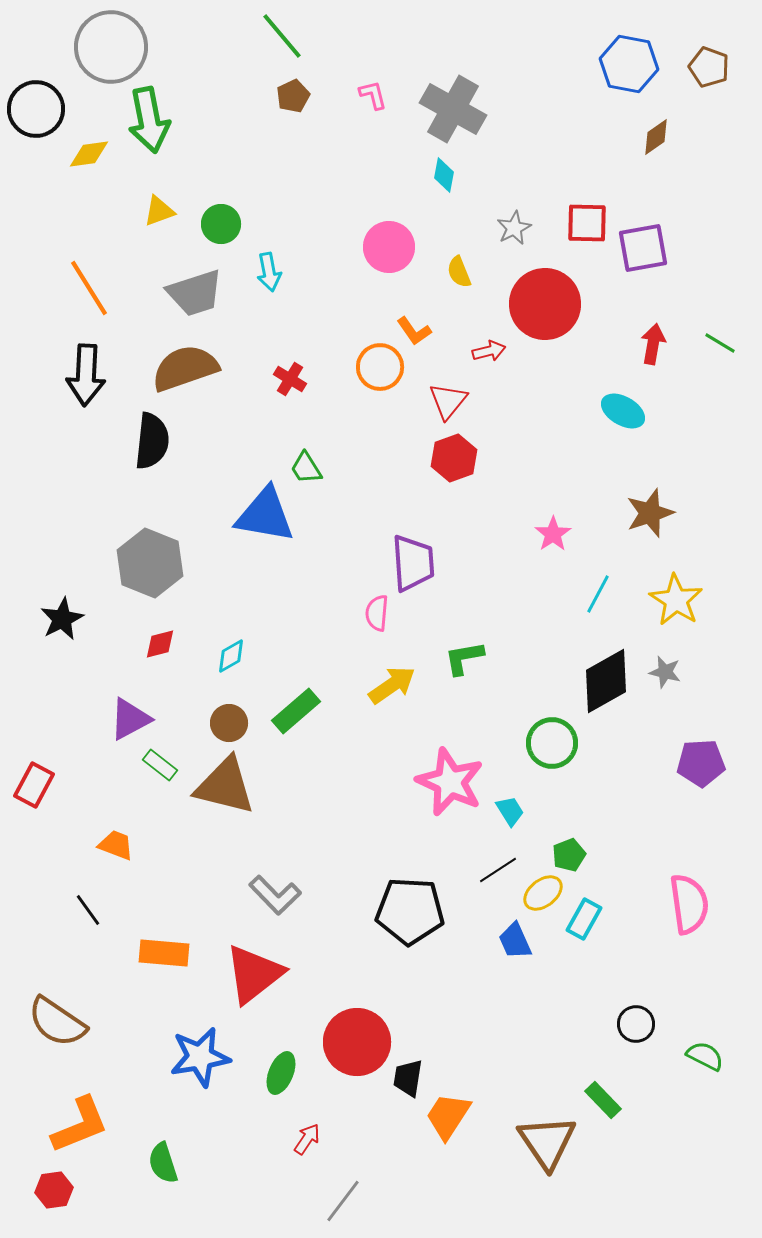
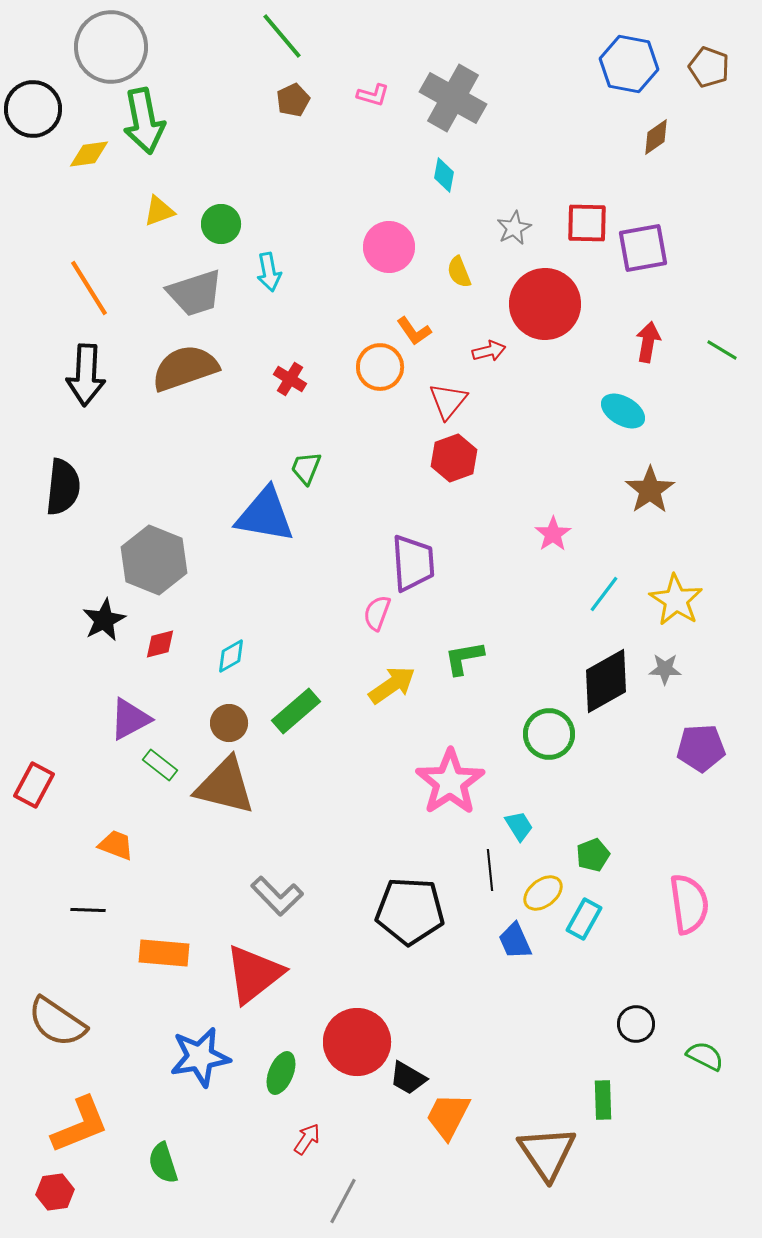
pink L-shape at (373, 95): rotated 120 degrees clockwise
brown pentagon at (293, 96): moved 4 px down
black circle at (36, 109): moved 3 px left
gray cross at (453, 109): moved 11 px up
green arrow at (149, 120): moved 5 px left, 1 px down
green line at (720, 343): moved 2 px right, 7 px down
red arrow at (653, 344): moved 5 px left, 2 px up
black semicircle at (152, 441): moved 89 px left, 46 px down
green trapezoid at (306, 468): rotated 54 degrees clockwise
brown star at (650, 513): moved 23 px up; rotated 15 degrees counterclockwise
gray hexagon at (150, 563): moved 4 px right, 3 px up
cyan line at (598, 594): moved 6 px right; rotated 9 degrees clockwise
pink semicircle at (377, 613): rotated 15 degrees clockwise
black star at (62, 619): moved 42 px right, 1 px down
gray star at (665, 672): moved 3 px up; rotated 12 degrees counterclockwise
green circle at (552, 743): moved 3 px left, 9 px up
purple pentagon at (701, 763): moved 15 px up
pink star at (450, 782): rotated 14 degrees clockwise
cyan trapezoid at (510, 811): moved 9 px right, 15 px down
green pentagon at (569, 855): moved 24 px right
black line at (498, 870): moved 8 px left; rotated 63 degrees counterclockwise
gray L-shape at (275, 895): moved 2 px right, 1 px down
black line at (88, 910): rotated 52 degrees counterclockwise
black trapezoid at (408, 1078): rotated 69 degrees counterclockwise
green rectangle at (603, 1100): rotated 42 degrees clockwise
orange trapezoid at (448, 1116): rotated 6 degrees counterclockwise
brown triangle at (547, 1142): moved 11 px down
red hexagon at (54, 1190): moved 1 px right, 2 px down
gray line at (343, 1201): rotated 9 degrees counterclockwise
